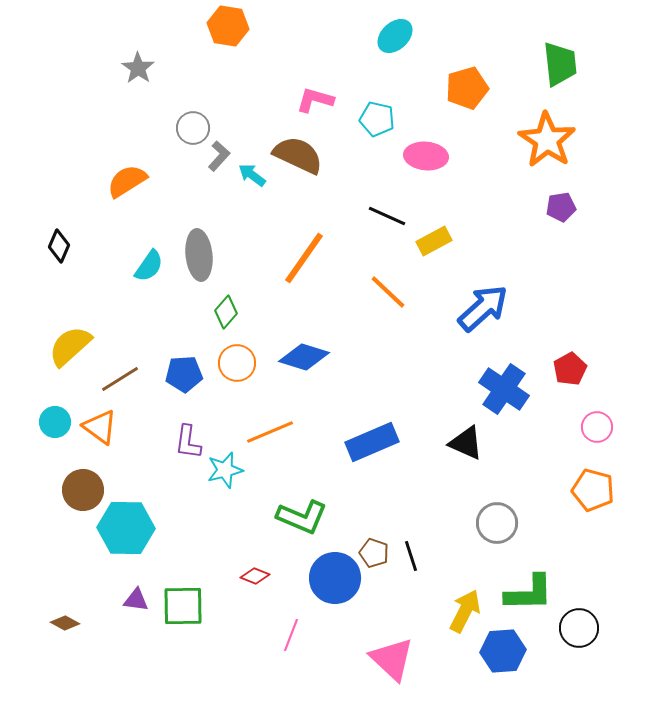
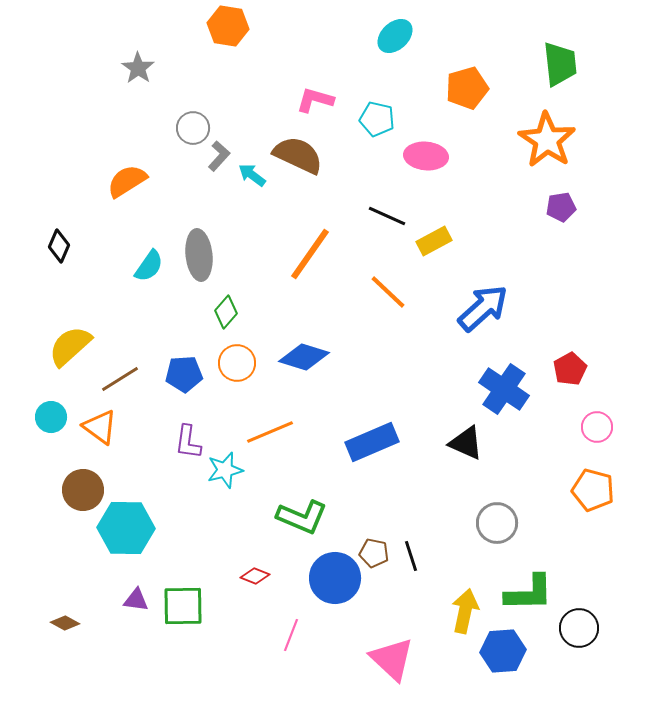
orange line at (304, 258): moved 6 px right, 4 px up
cyan circle at (55, 422): moved 4 px left, 5 px up
brown pentagon at (374, 553): rotated 8 degrees counterclockwise
yellow arrow at (465, 611): rotated 15 degrees counterclockwise
